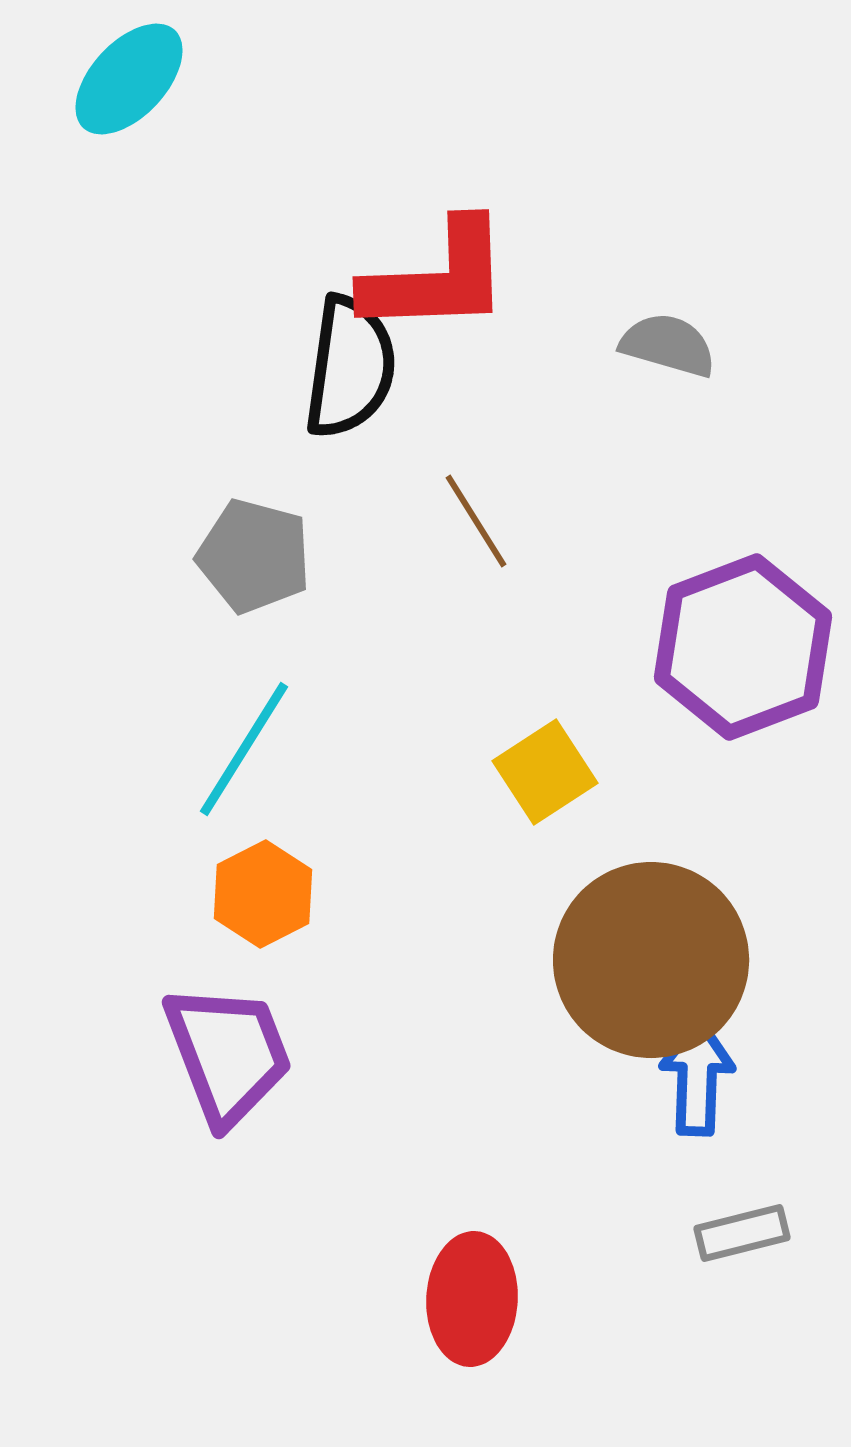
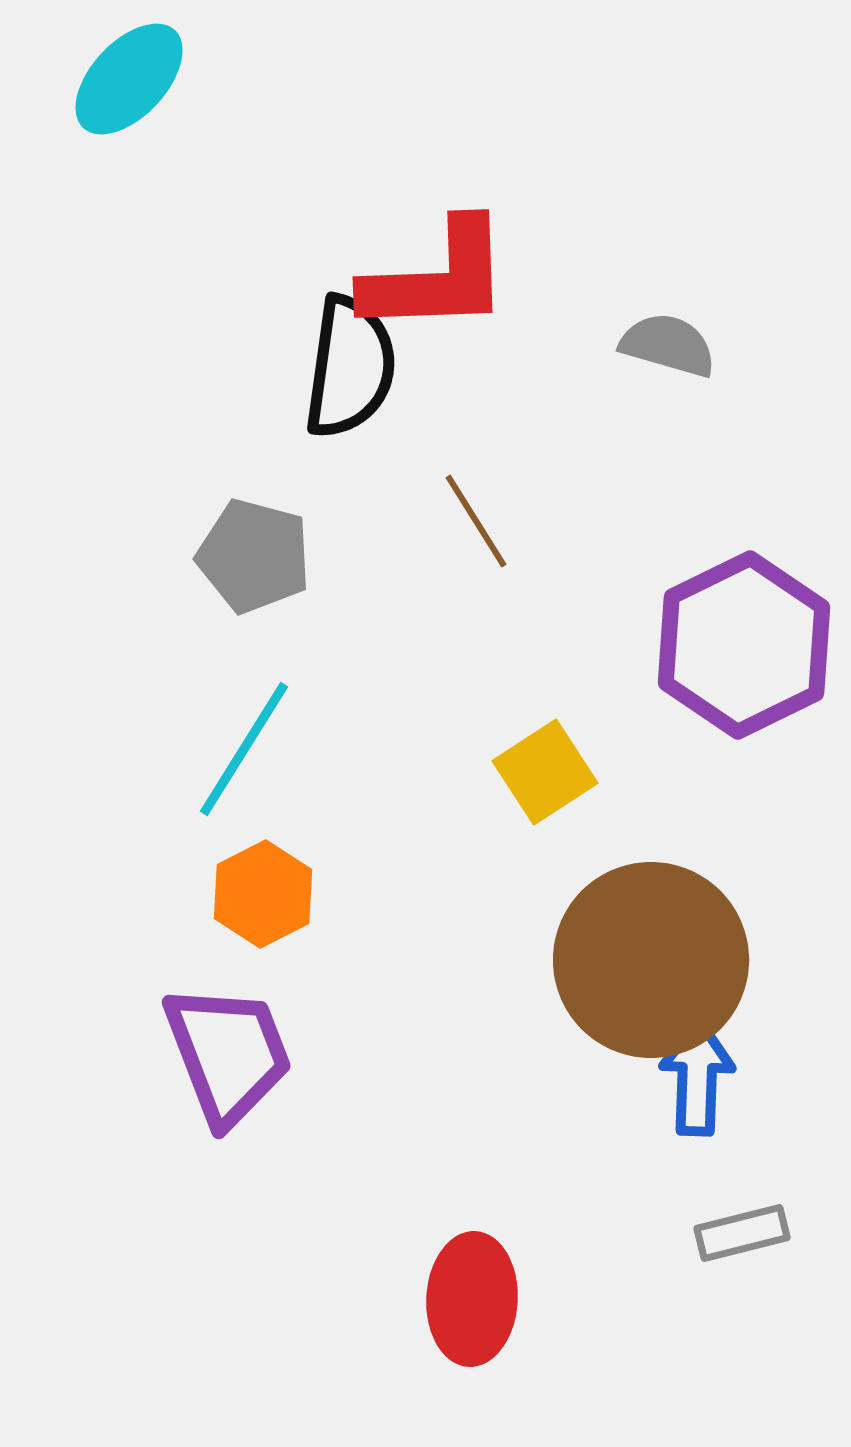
purple hexagon: moved 1 px right, 2 px up; rotated 5 degrees counterclockwise
